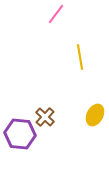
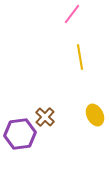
pink line: moved 16 px right
yellow ellipse: rotated 55 degrees counterclockwise
purple hexagon: rotated 12 degrees counterclockwise
